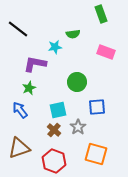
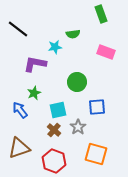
green star: moved 5 px right, 5 px down
